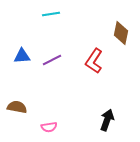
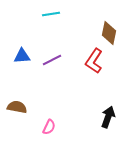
brown diamond: moved 12 px left
black arrow: moved 1 px right, 3 px up
pink semicircle: rotated 56 degrees counterclockwise
